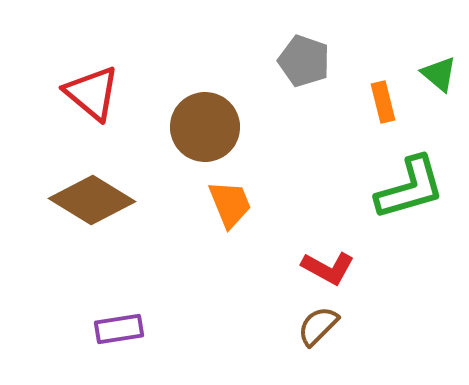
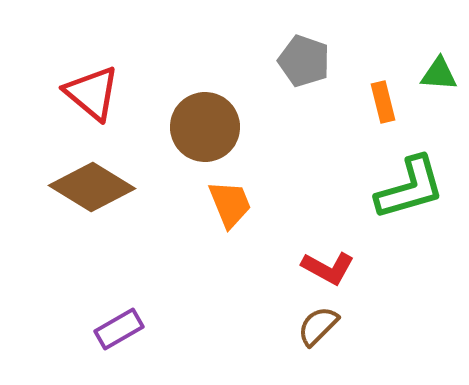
green triangle: rotated 36 degrees counterclockwise
brown diamond: moved 13 px up
purple rectangle: rotated 21 degrees counterclockwise
